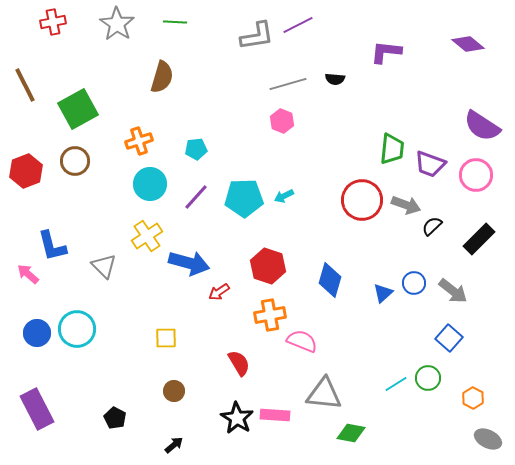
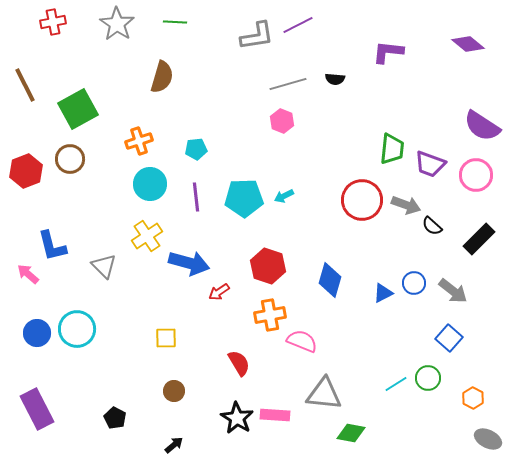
purple L-shape at (386, 52): moved 2 px right
brown circle at (75, 161): moved 5 px left, 2 px up
purple line at (196, 197): rotated 48 degrees counterclockwise
black semicircle at (432, 226): rotated 95 degrees counterclockwise
blue triangle at (383, 293): rotated 15 degrees clockwise
